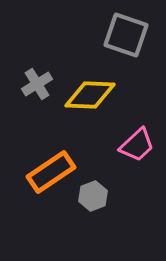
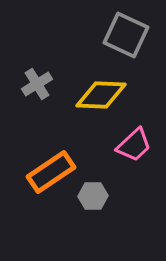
gray square: rotated 6 degrees clockwise
yellow diamond: moved 11 px right
pink trapezoid: moved 3 px left
gray hexagon: rotated 20 degrees clockwise
